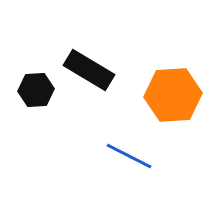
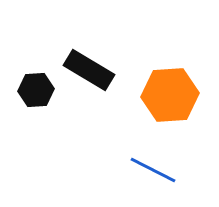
orange hexagon: moved 3 px left
blue line: moved 24 px right, 14 px down
